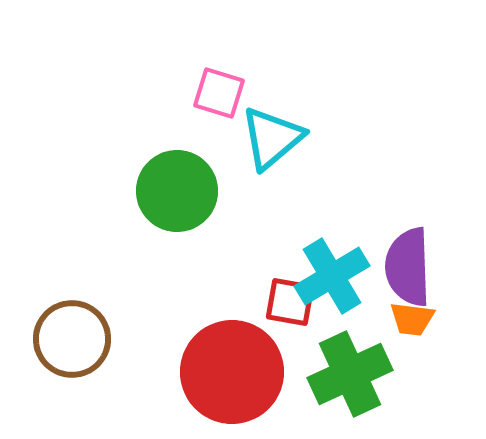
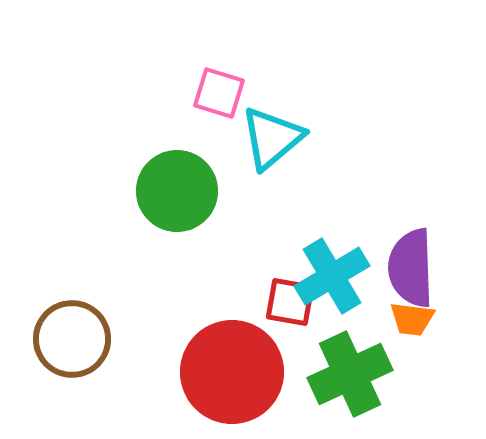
purple semicircle: moved 3 px right, 1 px down
